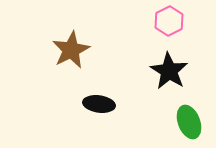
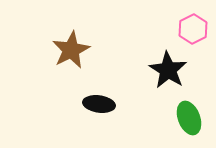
pink hexagon: moved 24 px right, 8 px down
black star: moved 1 px left, 1 px up
green ellipse: moved 4 px up
